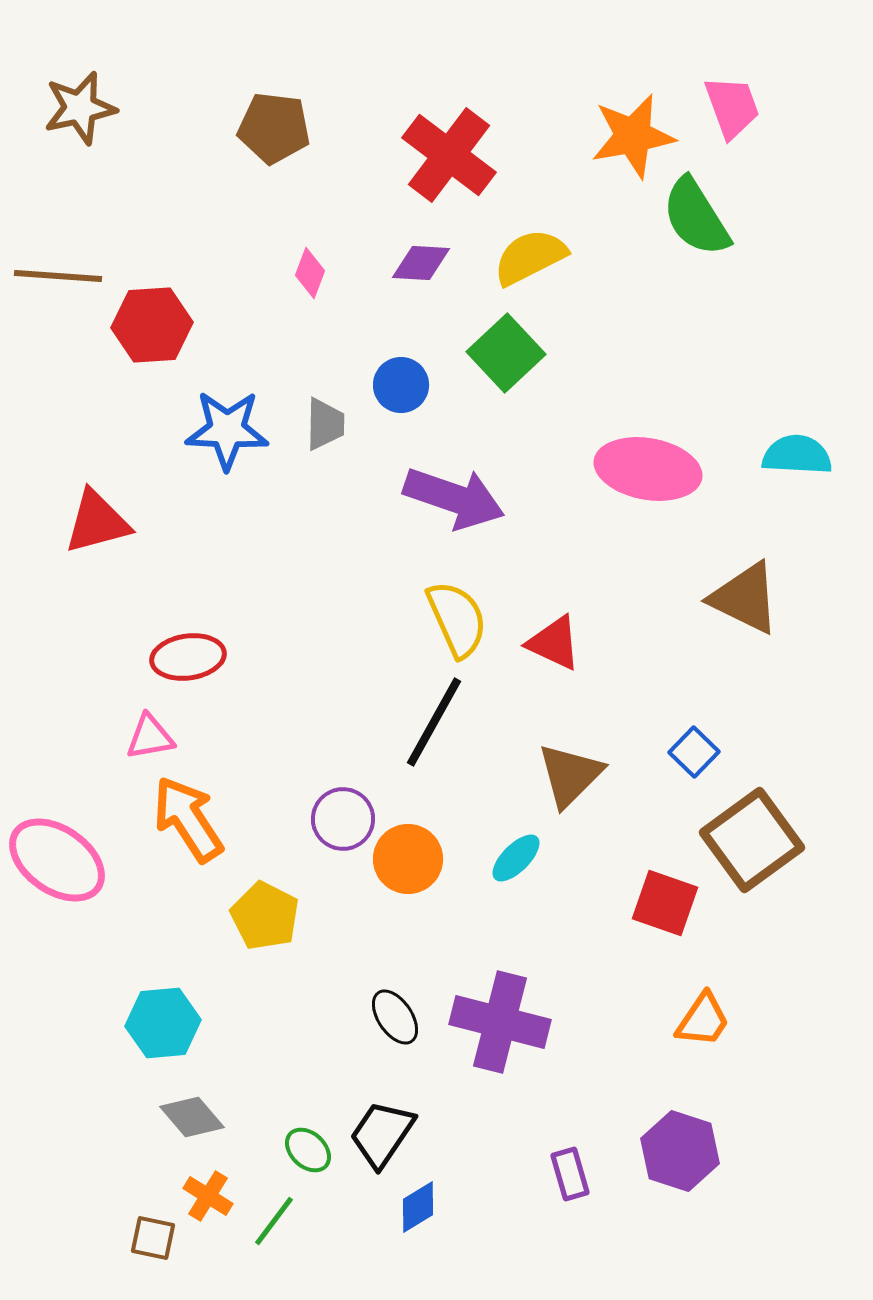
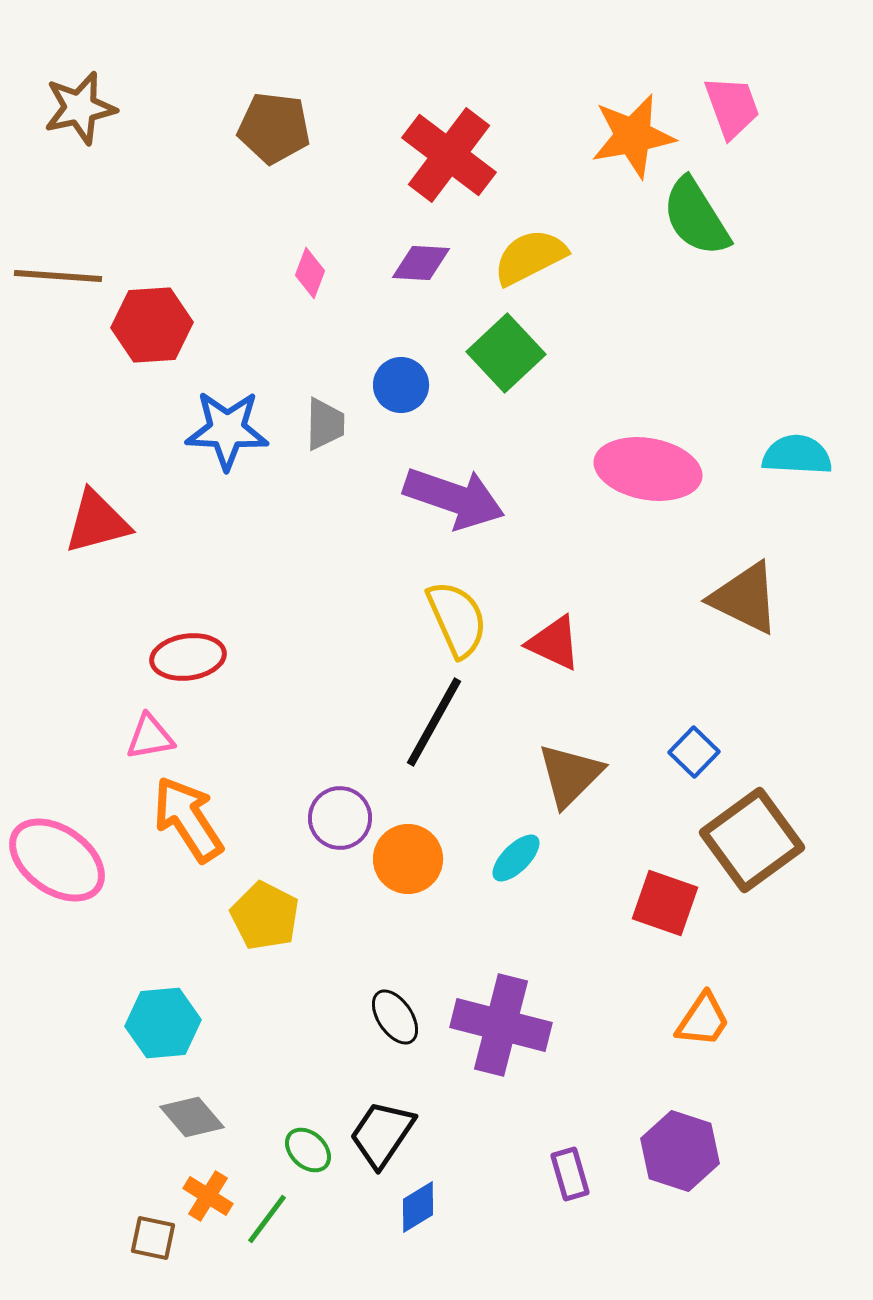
purple circle at (343, 819): moved 3 px left, 1 px up
purple cross at (500, 1022): moved 1 px right, 3 px down
green line at (274, 1221): moved 7 px left, 2 px up
